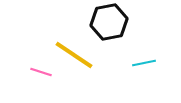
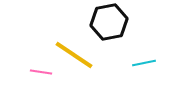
pink line: rotated 10 degrees counterclockwise
